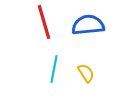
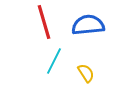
cyan line: moved 8 px up; rotated 16 degrees clockwise
